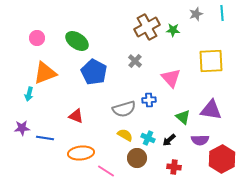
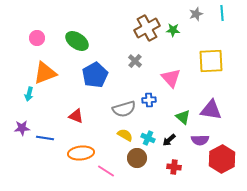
brown cross: moved 1 px down
blue pentagon: moved 1 px right, 3 px down; rotated 15 degrees clockwise
